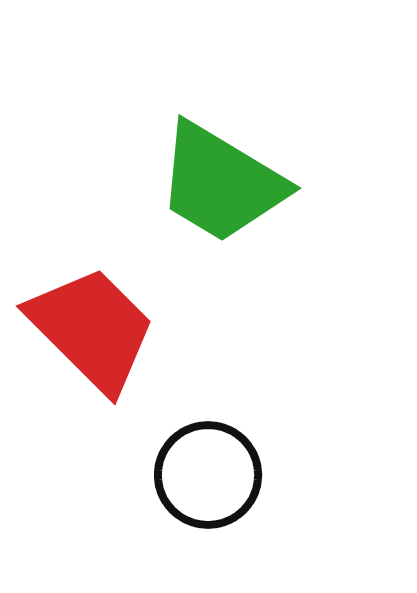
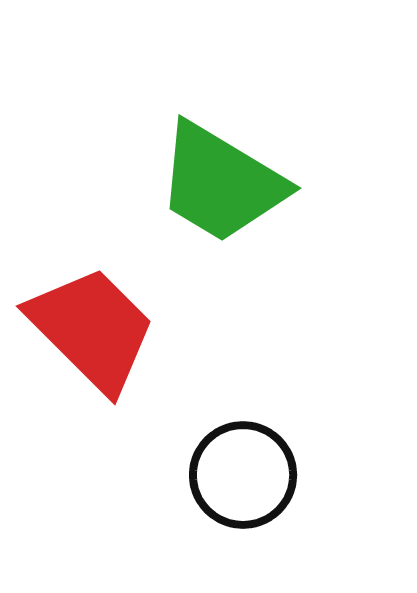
black circle: moved 35 px right
